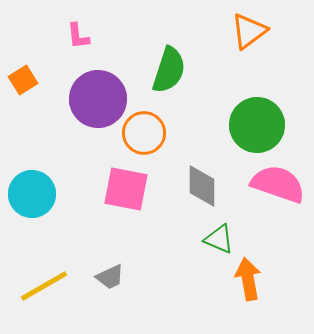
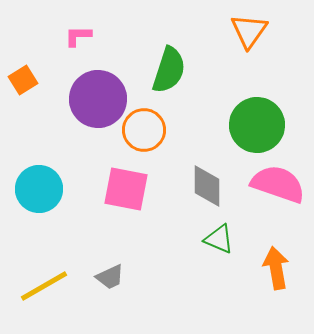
orange triangle: rotated 18 degrees counterclockwise
pink L-shape: rotated 96 degrees clockwise
orange circle: moved 3 px up
gray diamond: moved 5 px right
cyan circle: moved 7 px right, 5 px up
orange arrow: moved 28 px right, 11 px up
